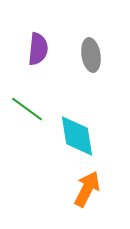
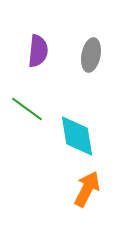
purple semicircle: moved 2 px down
gray ellipse: rotated 20 degrees clockwise
